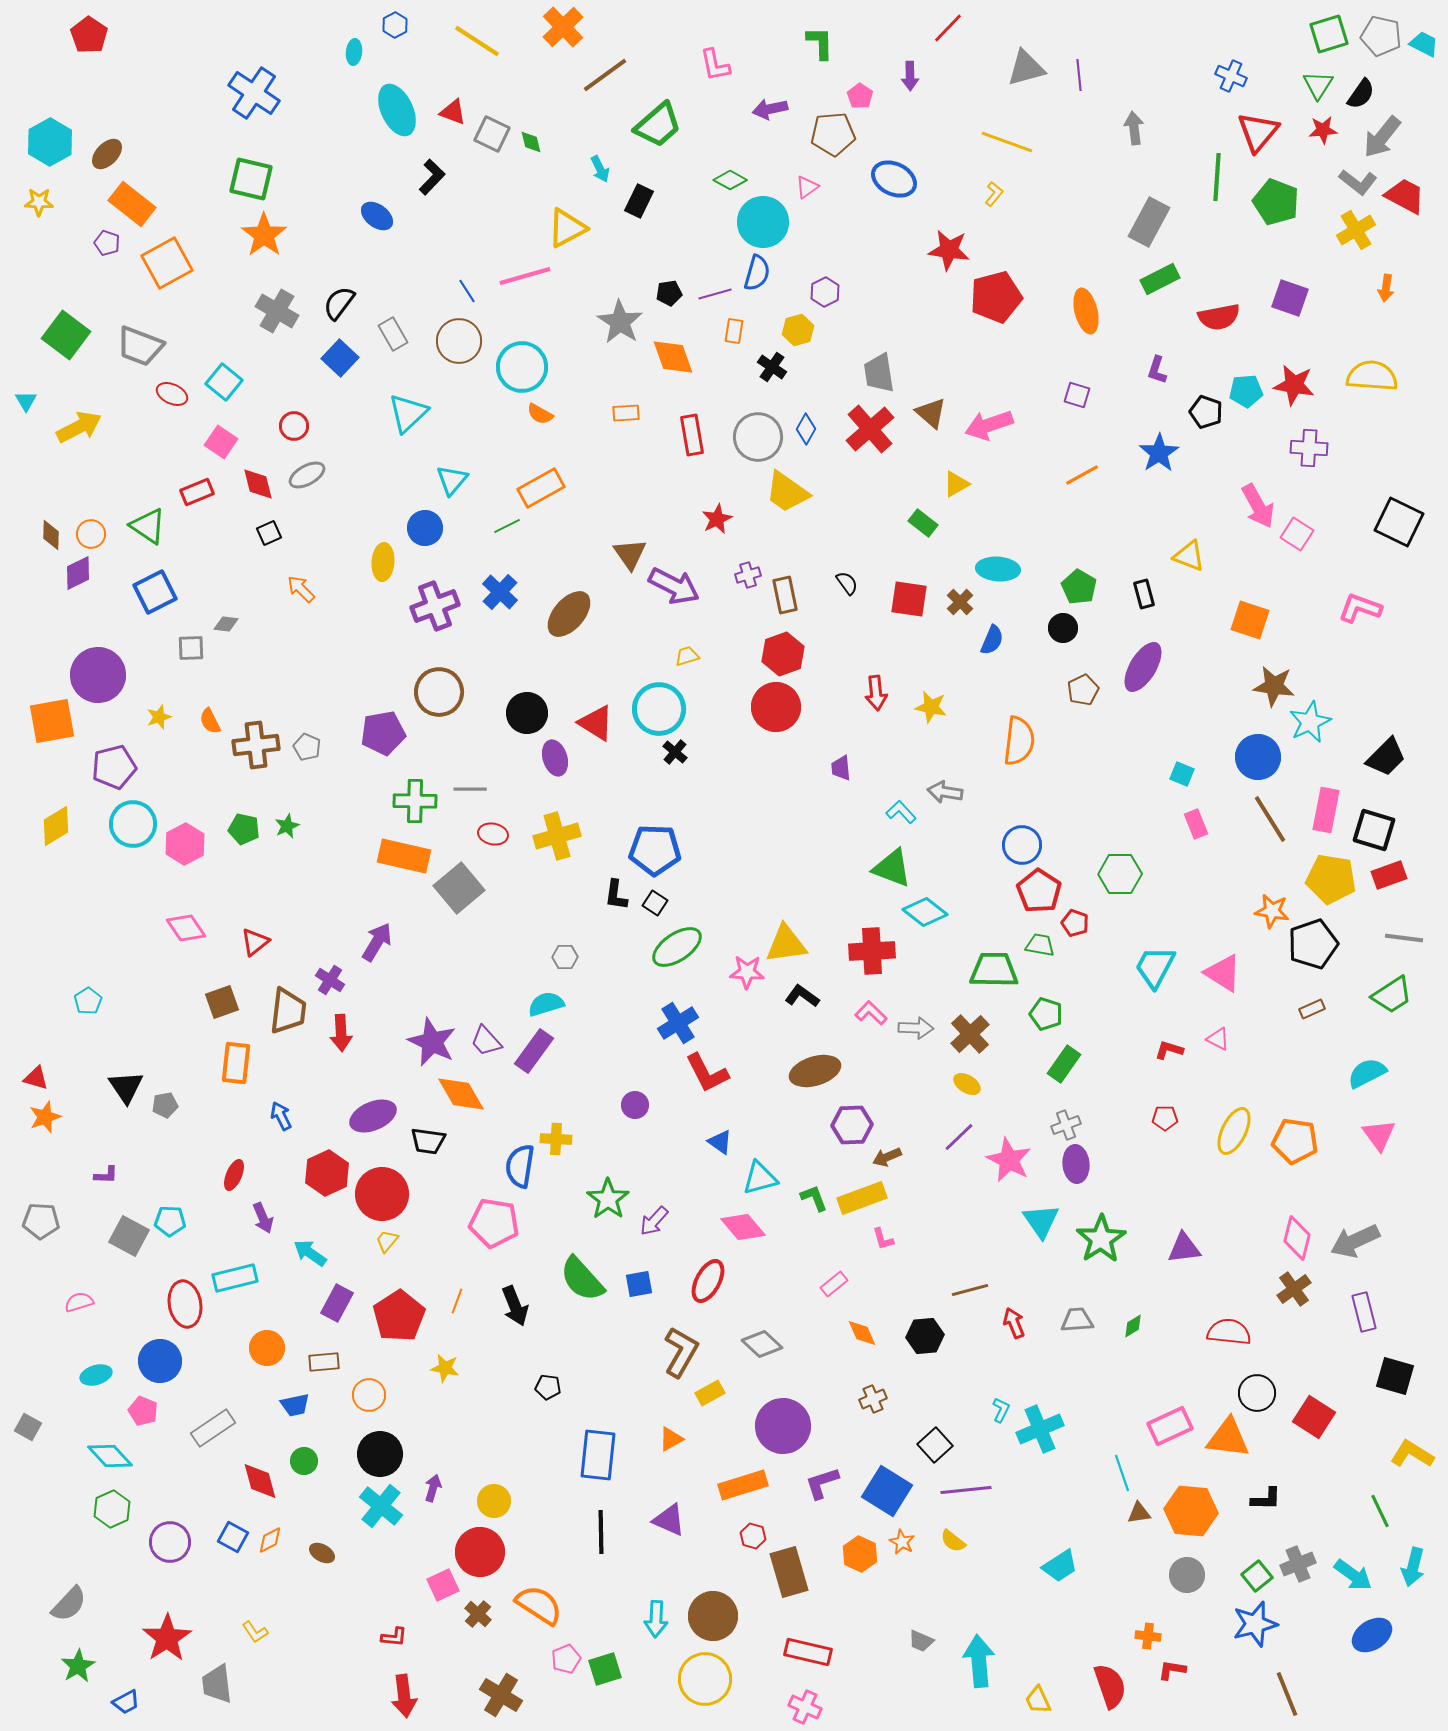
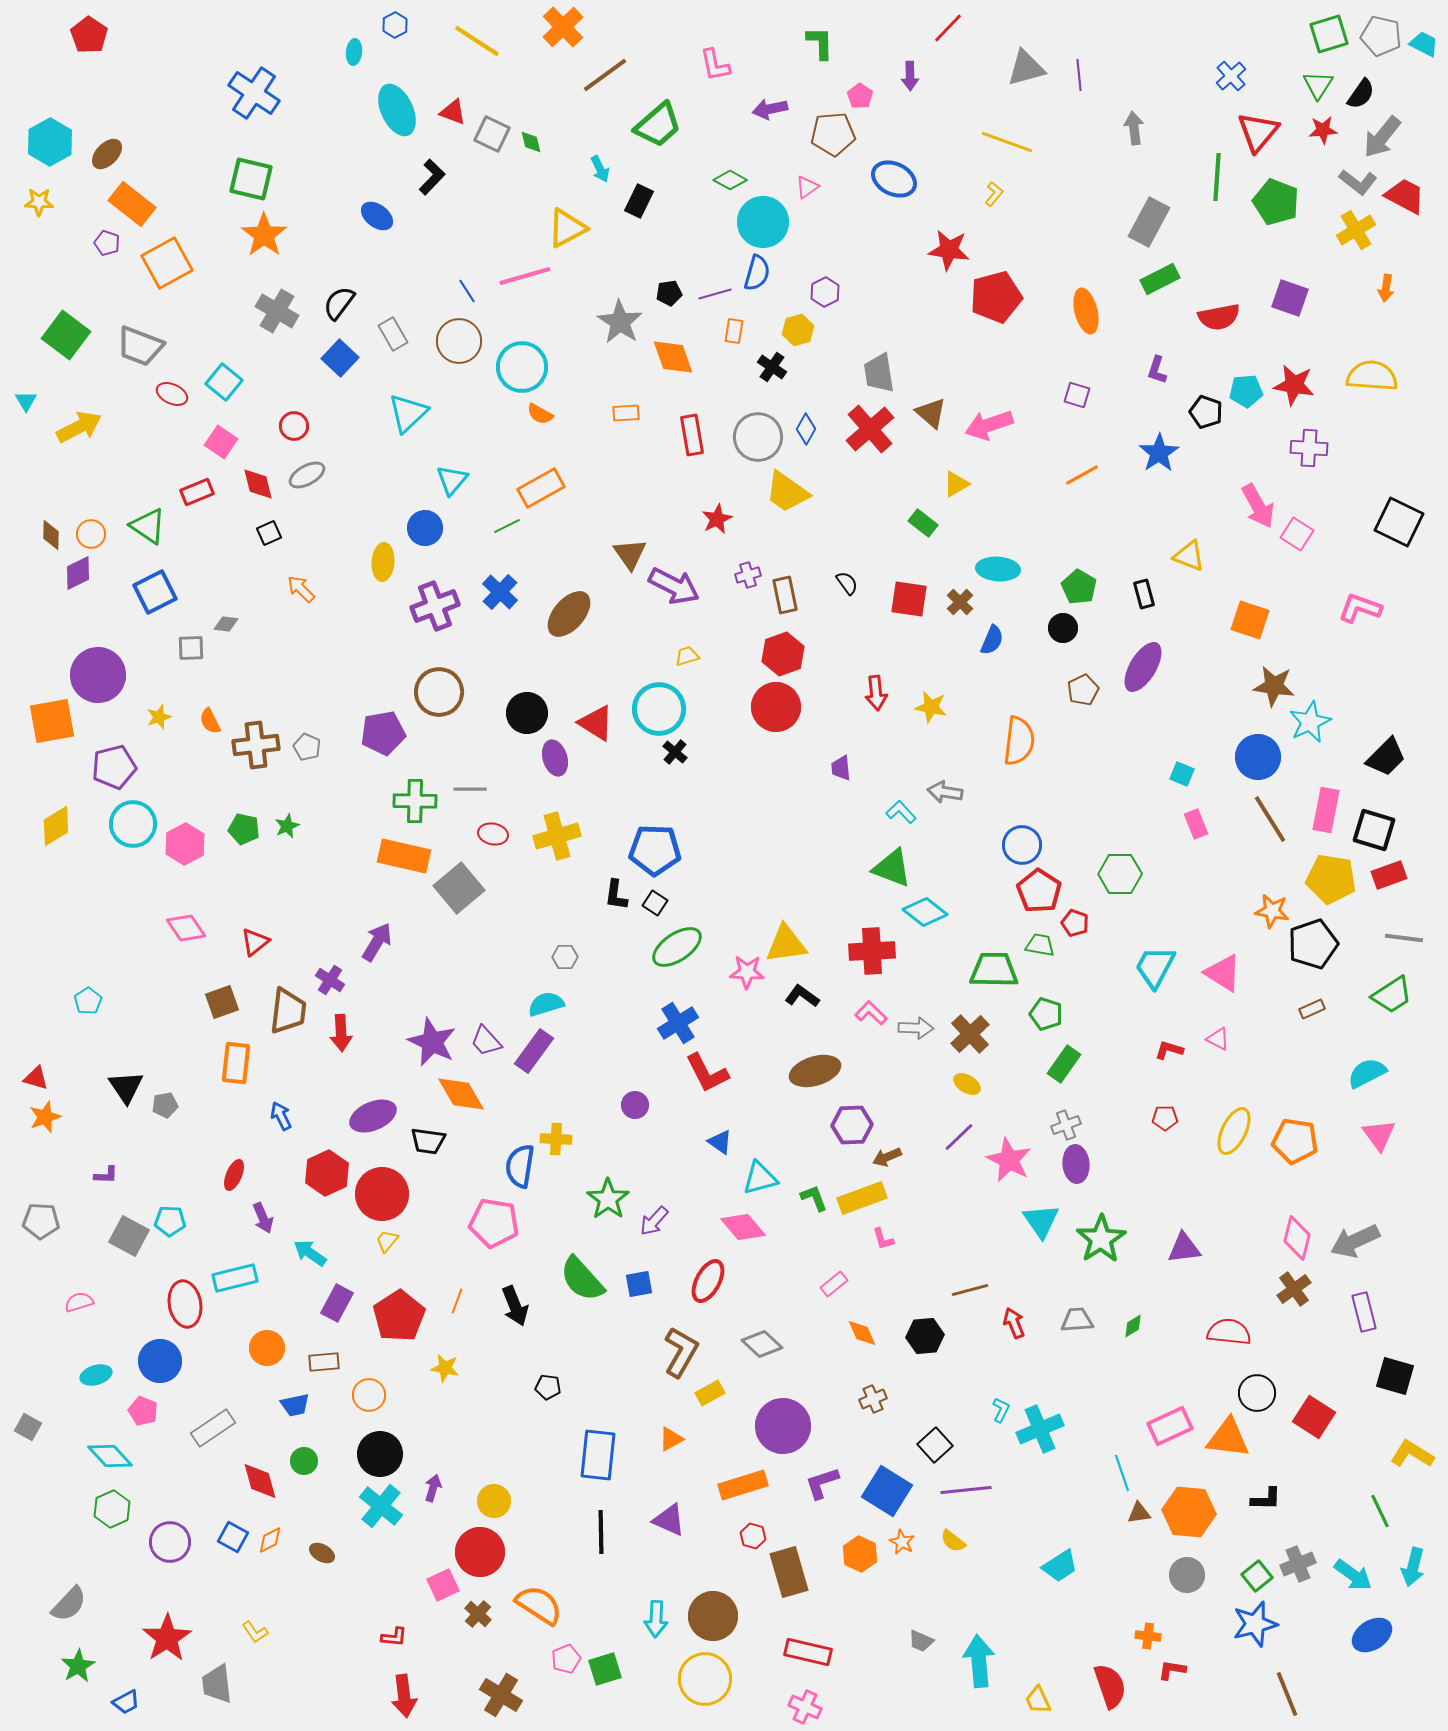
blue cross at (1231, 76): rotated 24 degrees clockwise
orange hexagon at (1191, 1511): moved 2 px left, 1 px down
